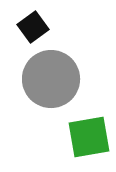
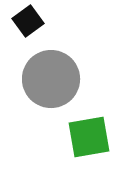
black square: moved 5 px left, 6 px up
